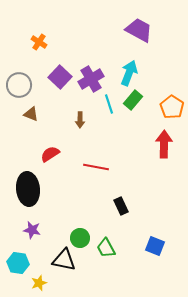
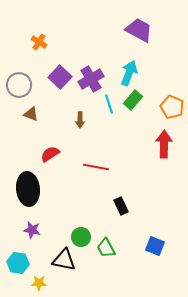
orange pentagon: rotated 10 degrees counterclockwise
green circle: moved 1 px right, 1 px up
yellow star: rotated 21 degrees clockwise
